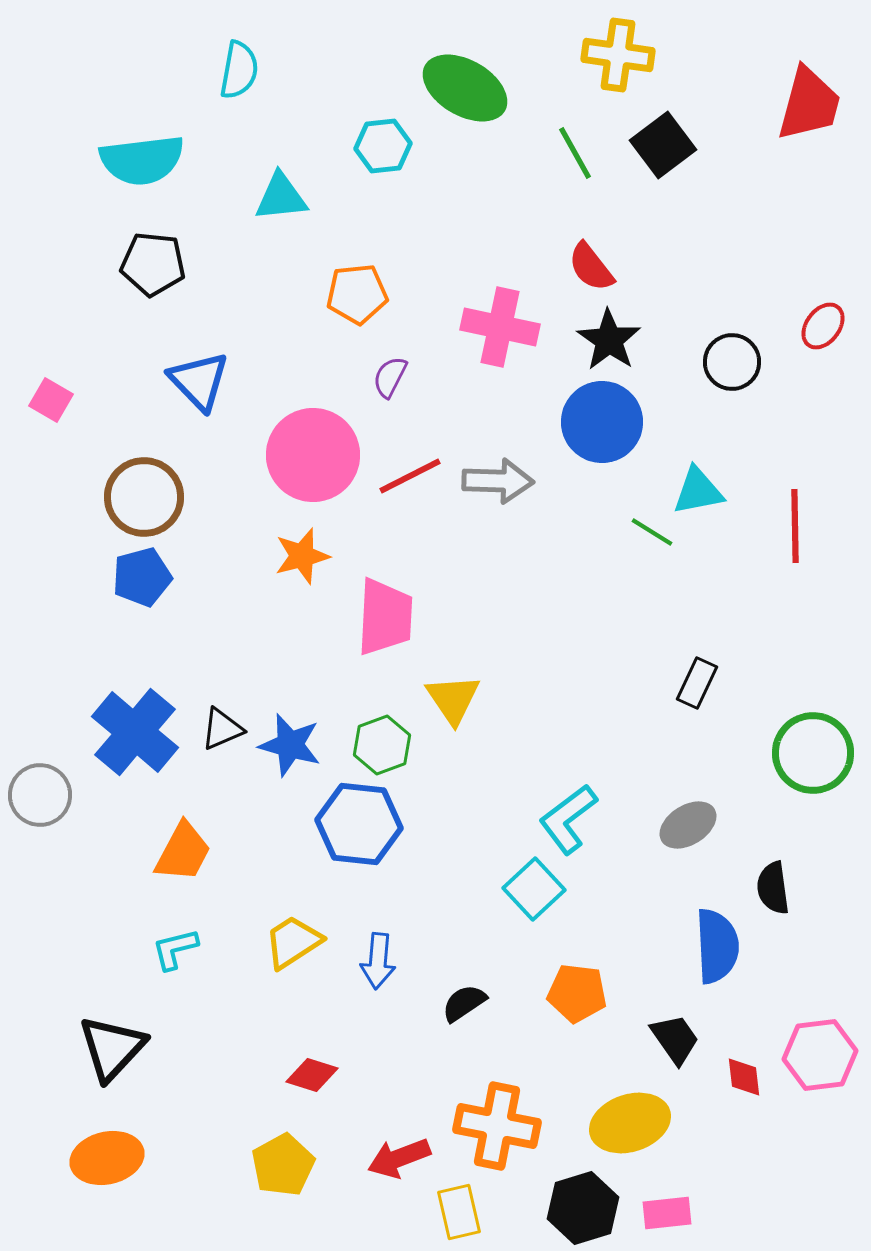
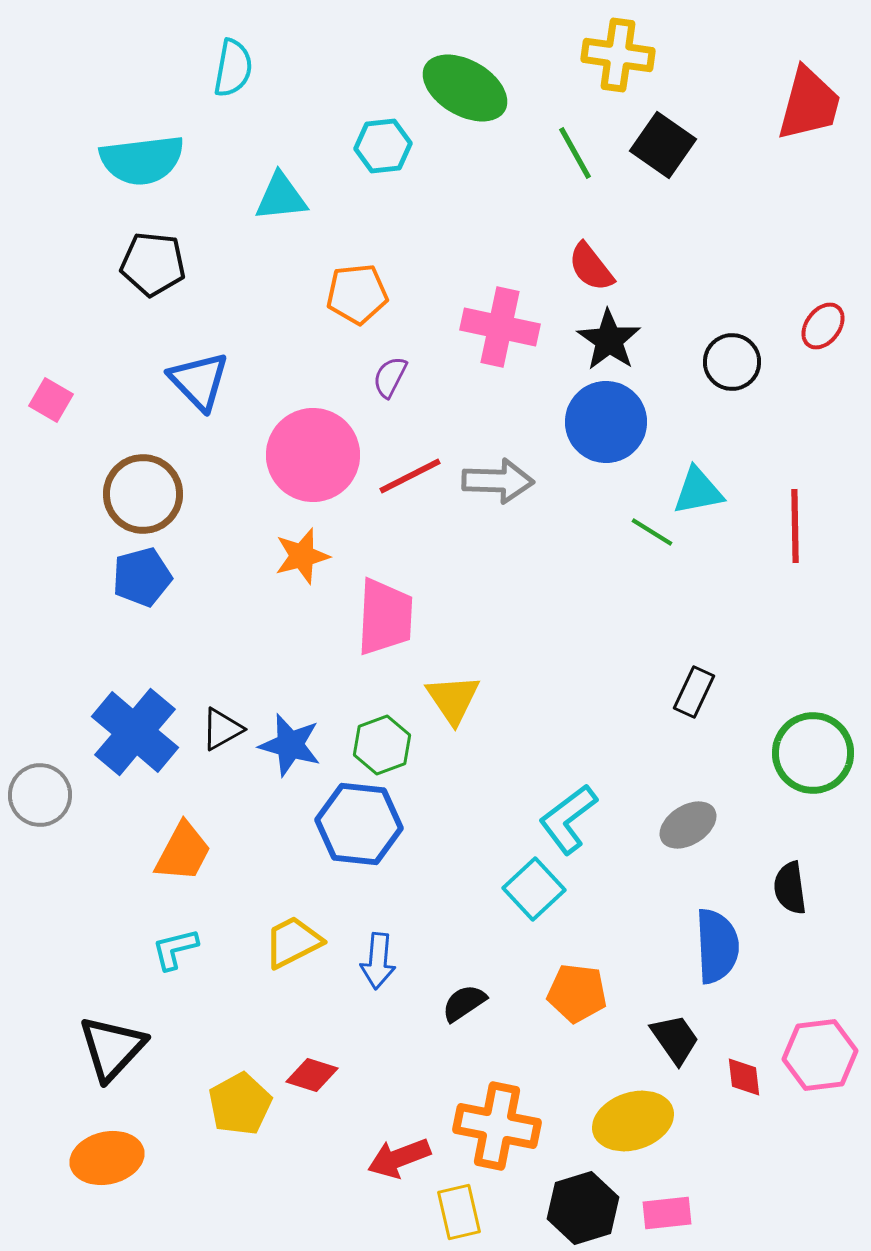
cyan semicircle at (239, 70): moved 6 px left, 2 px up
black square at (663, 145): rotated 18 degrees counterclockwise
blue circle at (602, 422): moved 4 px right
brown circle at (144, 497): moved 1 px left, 3 px up
black rectangle at (697, 683): moved 3 px left, 9 px down
black triangle at (222, 729): rotated 6 degrees counterclockwise
black semicircle at (773, 888): moved 17 px right
yellow trapezoid at (293, 942): rotated 6 degrees clockwise
yellow ellipse at (630, 1123): moved 3 px right, 2 px up
yellow pentagon at (283, 1165): moved 43 px left, 61 px up
